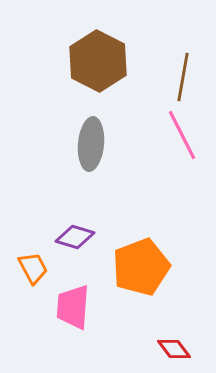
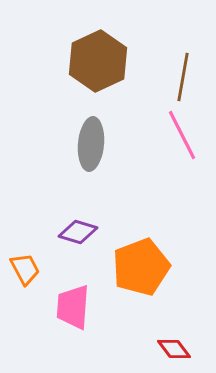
brown hexagon: rotated 8 degrees clockwise
purple diamond: moved 3 px right, 5 px up
orange trapezoid: moved 8 px left, 1 px down
